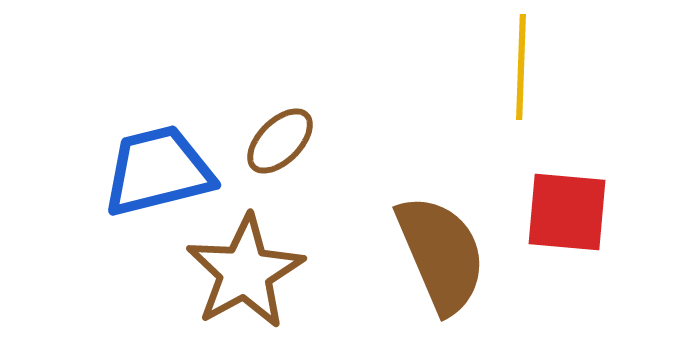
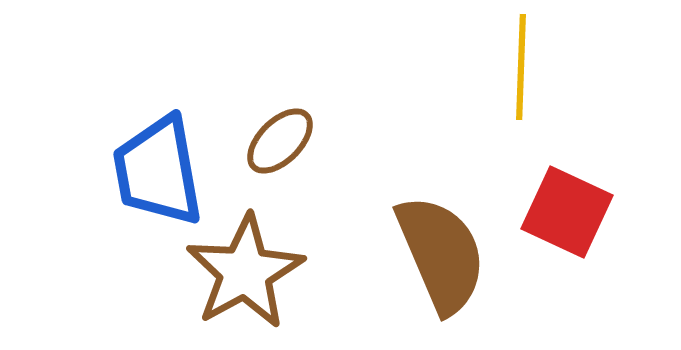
blue trapezoid: rotated 86 degrees counterclockwise
red square: rotated 20 degrees clockwise
